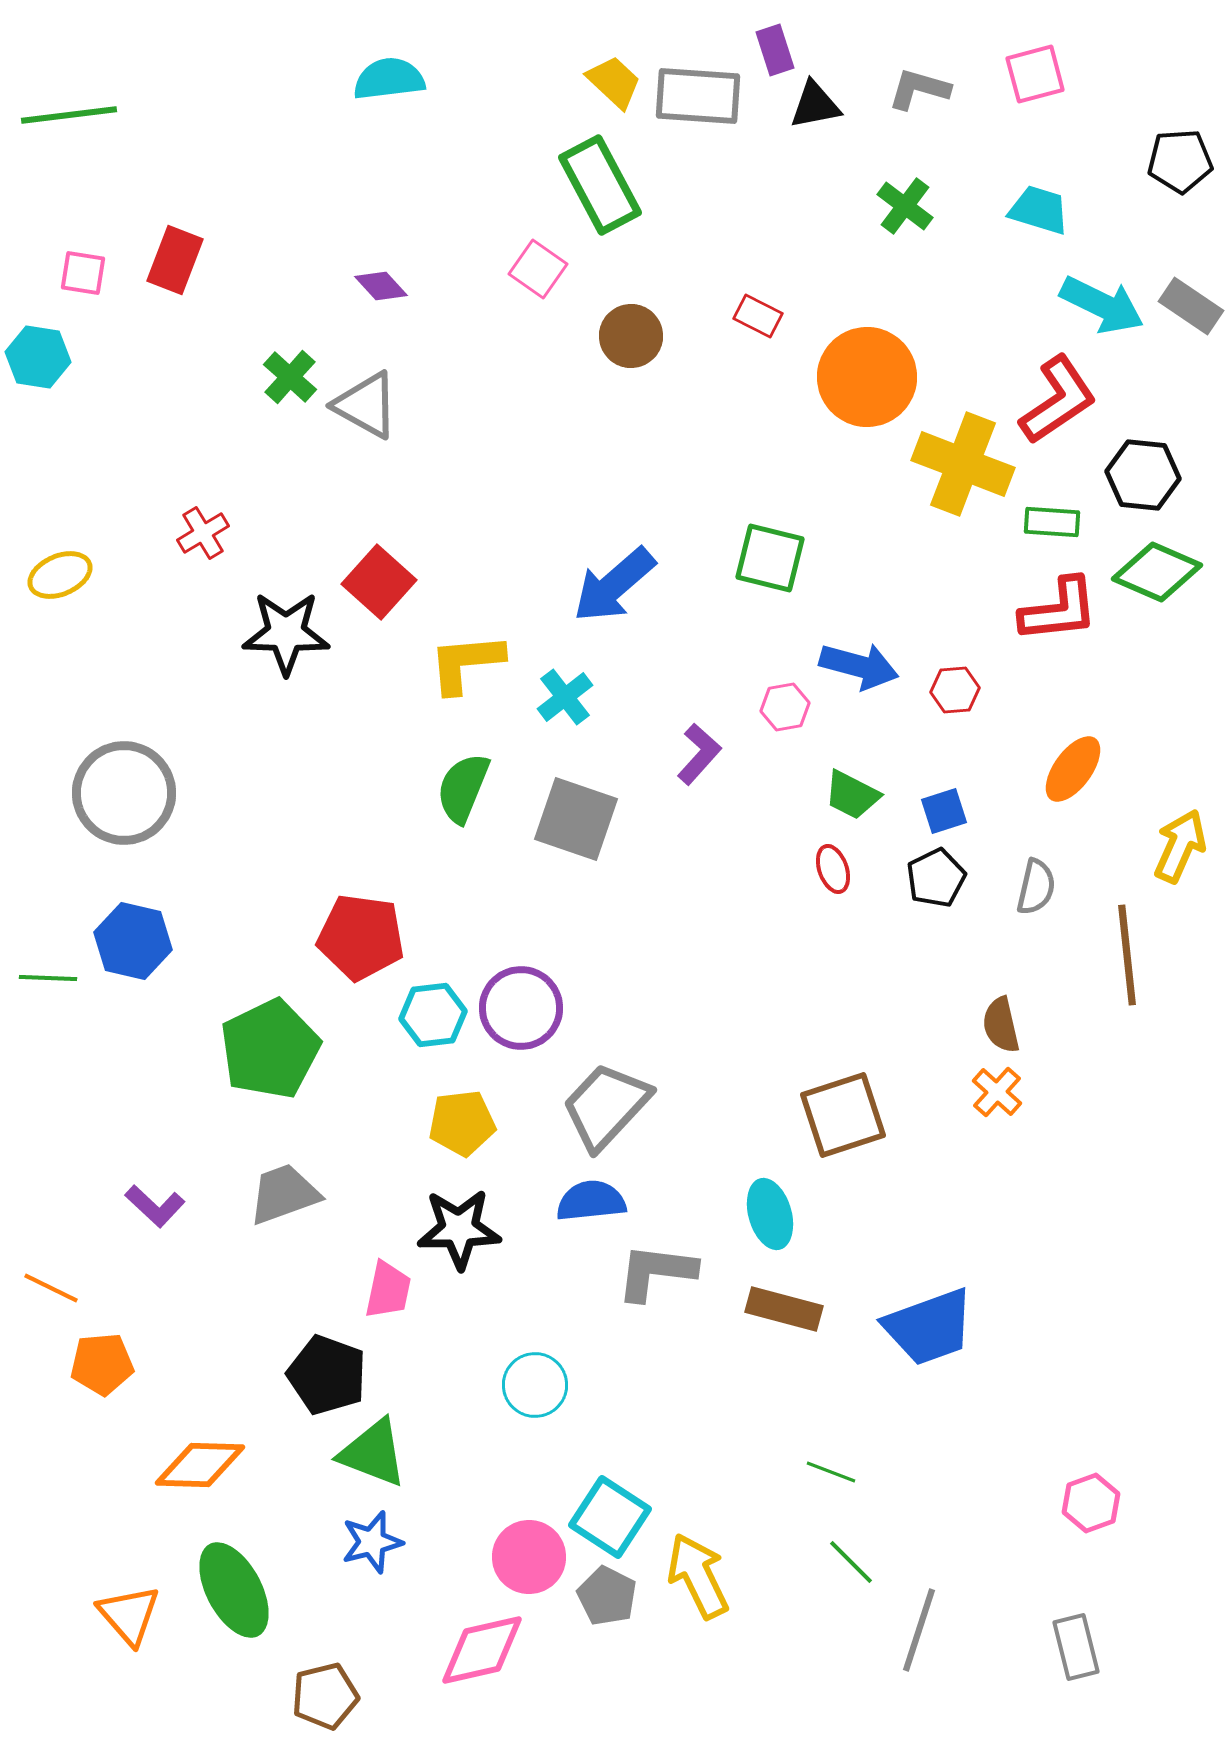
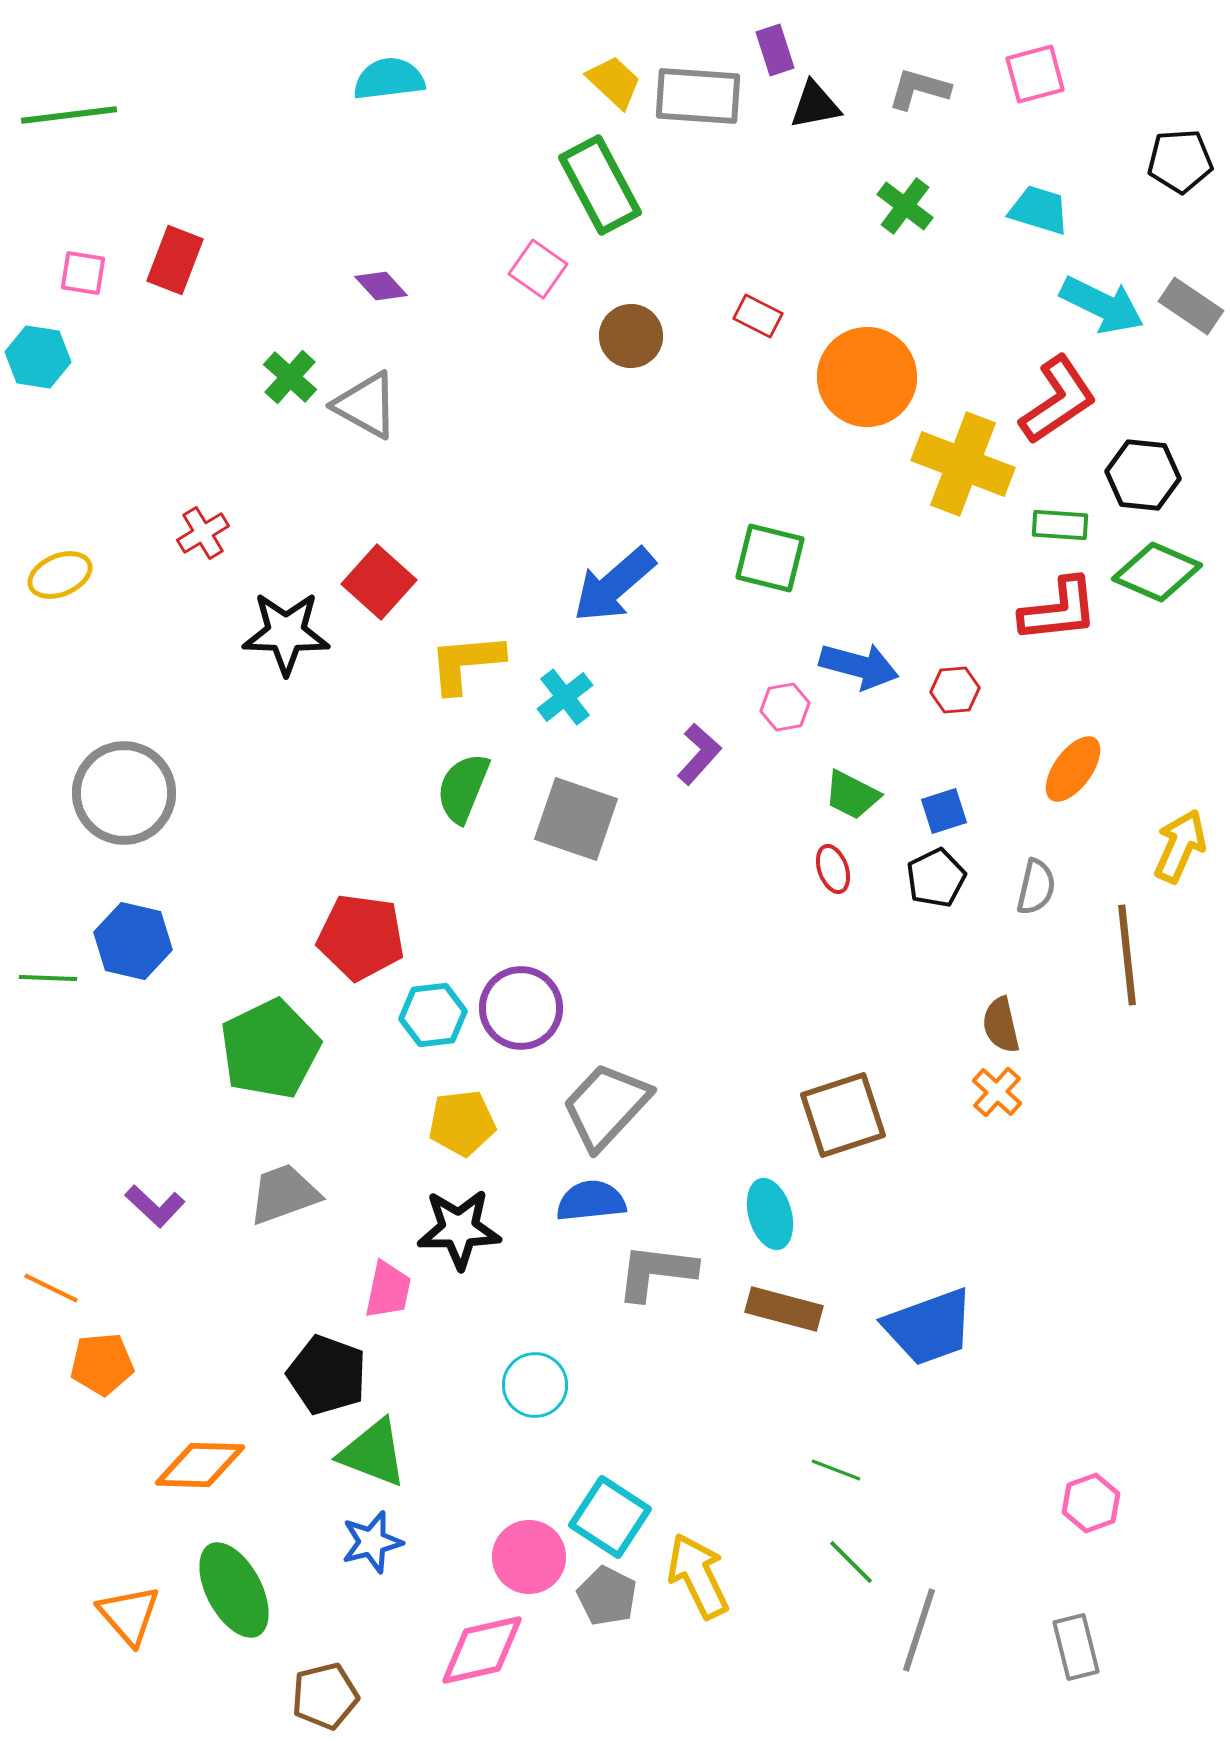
green rectangle at (1052, 522): moved 8 px right, 3 px down
green line at (831, 1472): moved 5 px right, 2 px up
